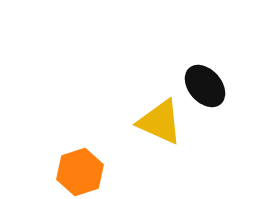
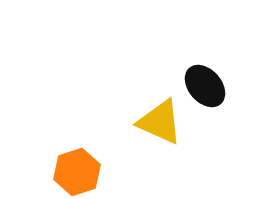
orange hexagon: moved 3 px left
